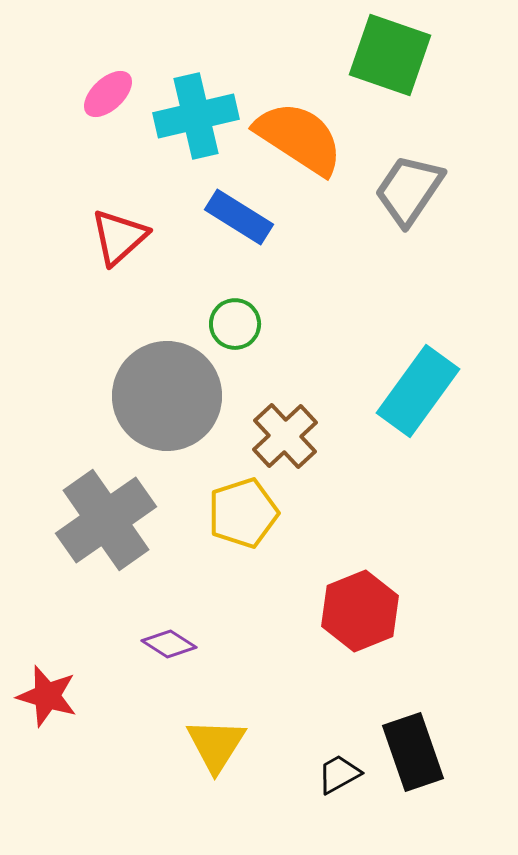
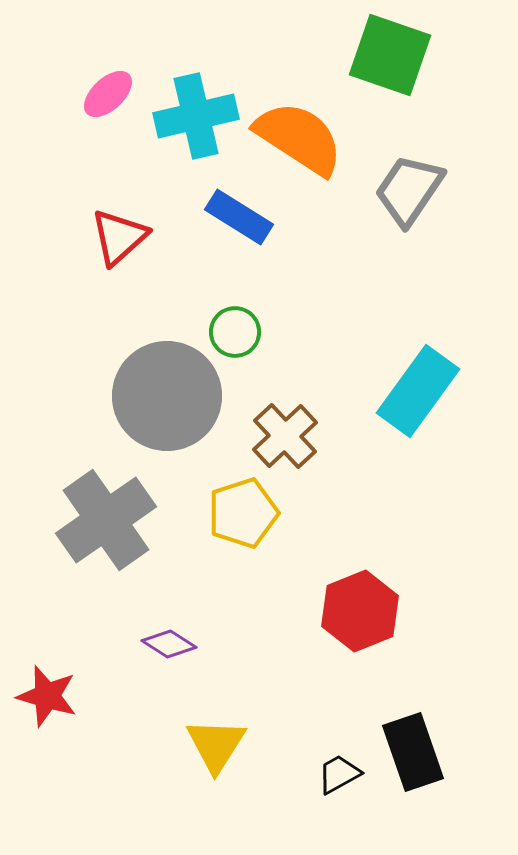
green circle: moved 8 px down
